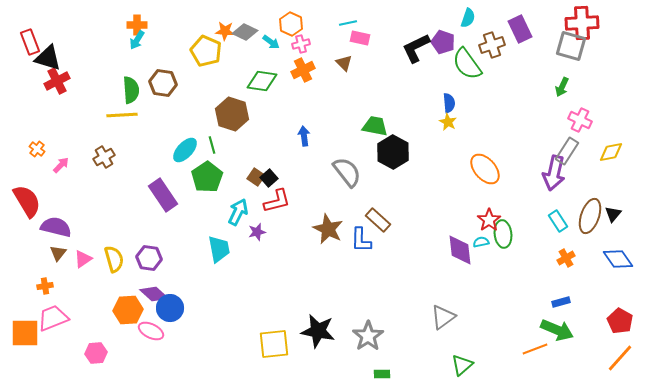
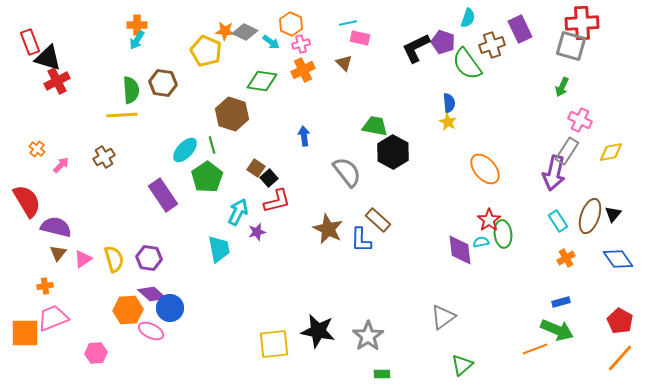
brown square at (256, 177): moved 9 px up
purple diamond at (154, 294): moved 2 px left
